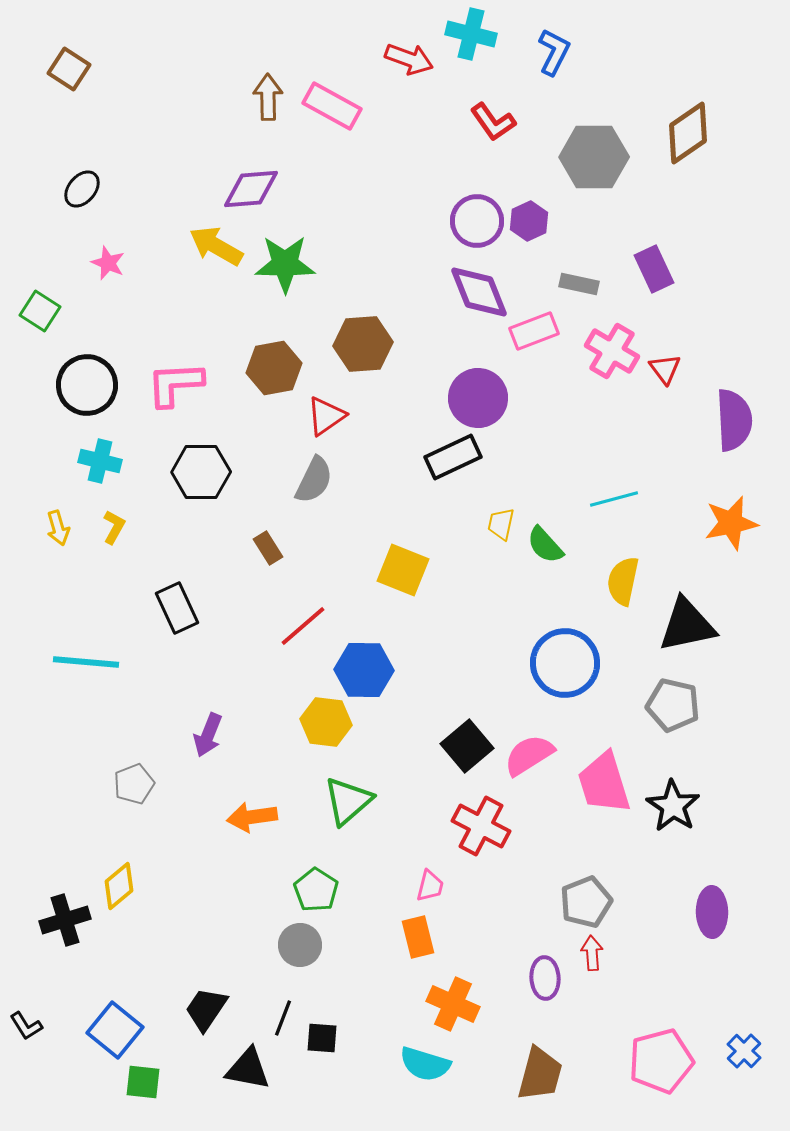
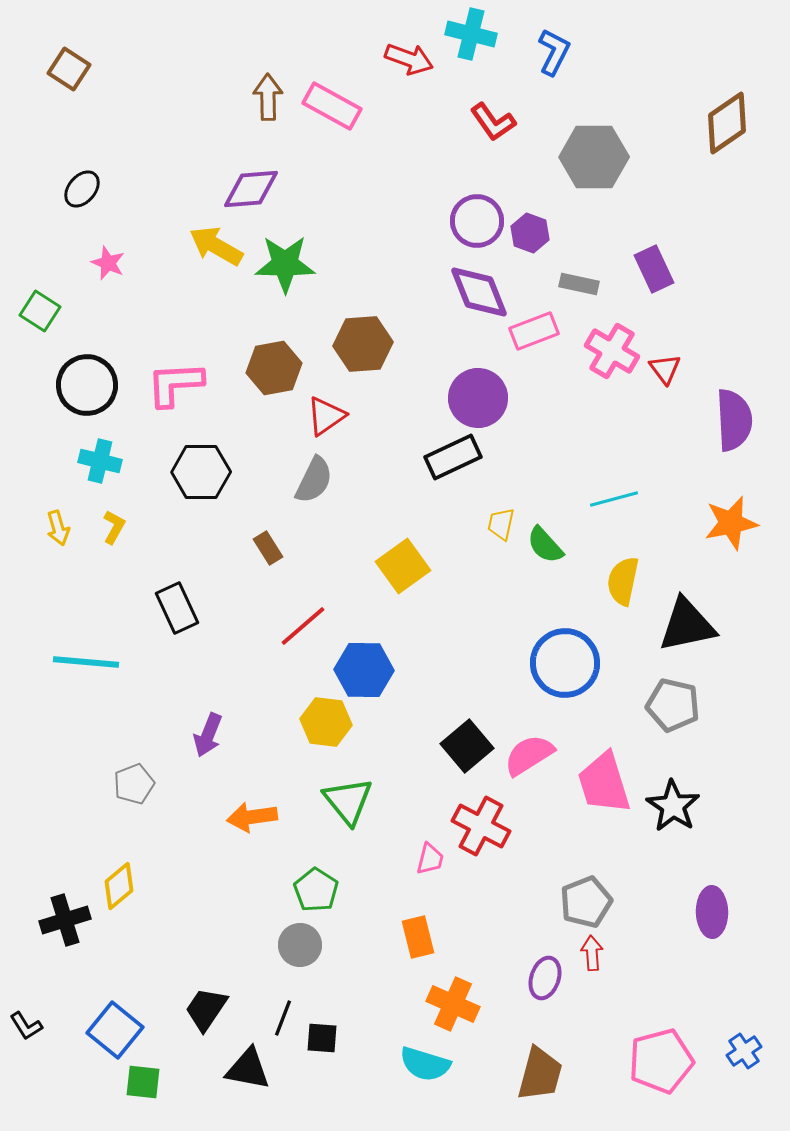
brown diamond at (688, 133): moved 39 px right, 10 px up
purple hexagon at (529, 221): moved 1 px right, 12 px down; rotated 15 degrees counterclockwise
yellow square at (403, 570): moved 4 px up; rotated 32 degrees clockwise
green triangle at (348, 801): rotated 28 degrees counterclockwise
pink trapezoid at (430, 886): moved 27 px up
purple ellipse at (545, 978): rotated 21 degrees clockwise
blue cross at (744, 1051): rotated 12 degrees clockwise
